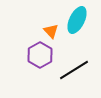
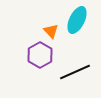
black line: moved 1 px right, 2 px down; rotated 8 degrees clockwise
